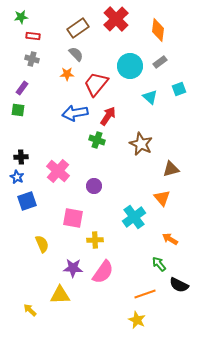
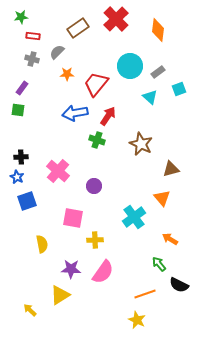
gray semicircle: moved 19 px left, 2 px up; rotated 91 degrees counterclockwise
gray rectangle: moved 2 px left, 10 px down
yellow semicircle: rotated 12 degrees clockwise
purple star: moved 2 px left, 1 px down
yellow triangle: rotated 30 degrees counterclockwise
